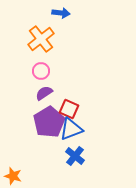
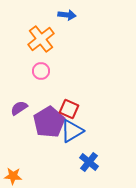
blue arrow: moved 6 px right, 2 px down
purple semicircle: moved 25 px left, 15 px down
blue triangle: moved 1 px right, 2 px down; rotated 10 degrees counterclockwise
blue cross: moved 14 px right, 6 px down
orange star: rotated 12 degrees counterclockwise
